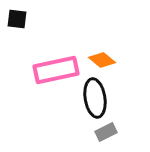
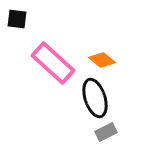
pink rectangle: moved 3 px left, 7 px up; rotated 54 degrees clockwise
black ellipse: rotated 9 degrees counterclockwise
